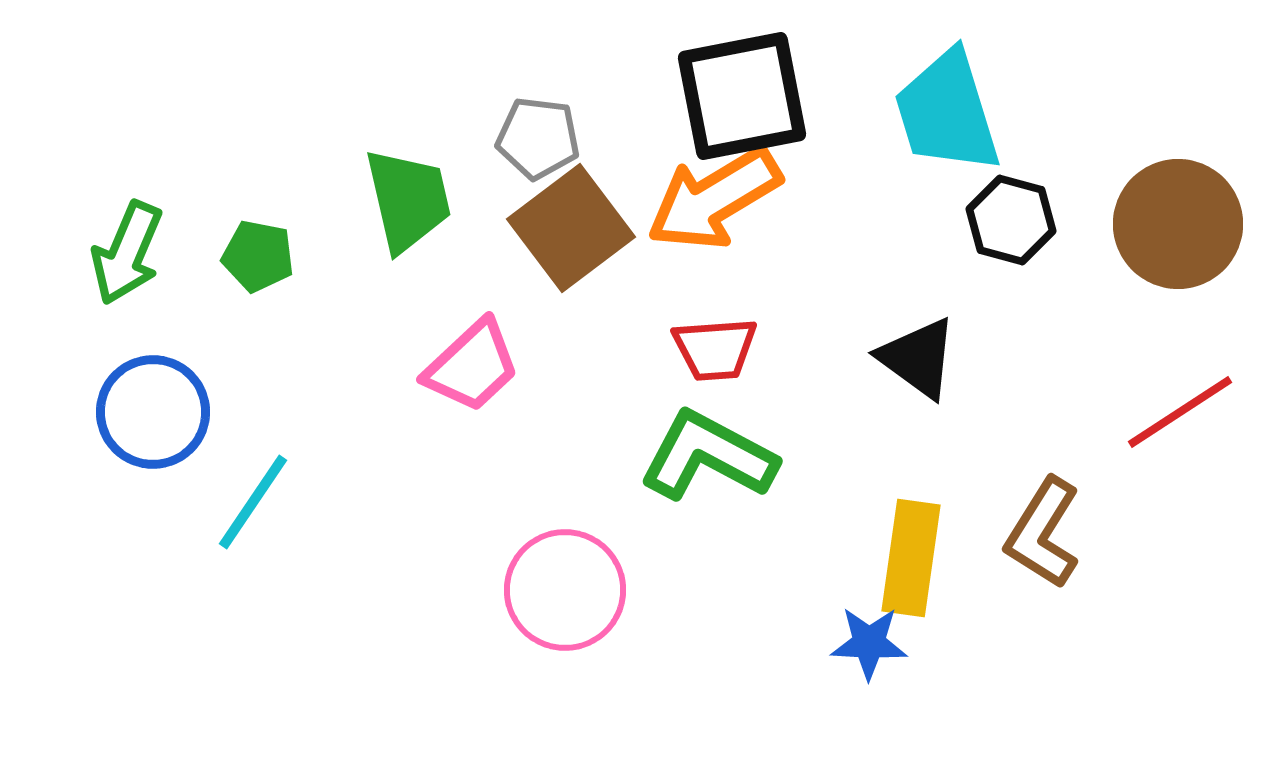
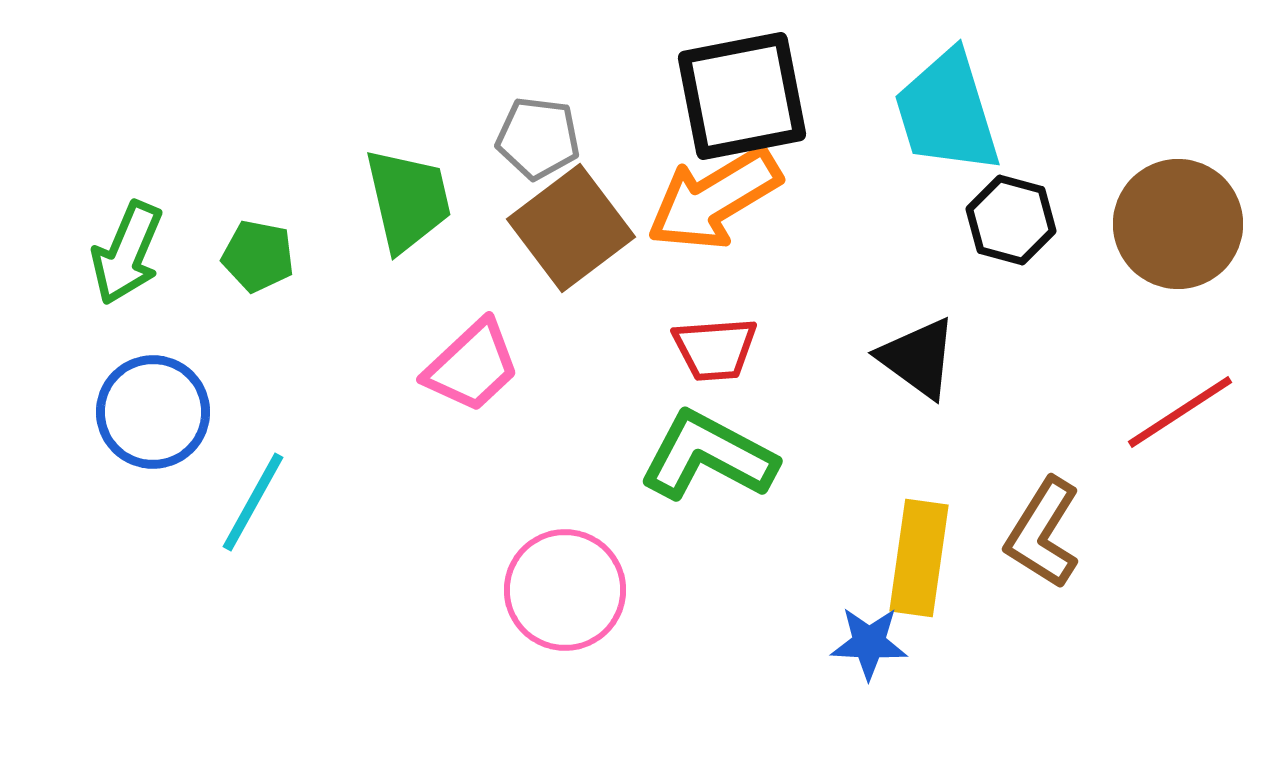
cyan line: rotated 5 degrees counterclockwise
yellow rectangle: moved 8 px right
